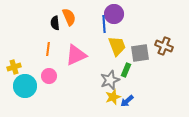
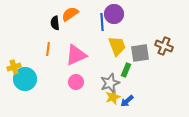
orange semicircle: moved 1 px right, 3 px up; rotated 102 degrees counterclockwise
blue line: moved 2 px left, 2 px up
pink circle: moved 27 px right, 6 px down
gray star: moved 3 px down
cyan circle: moved 7 px up
